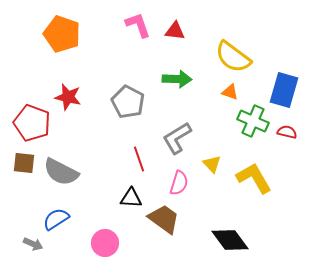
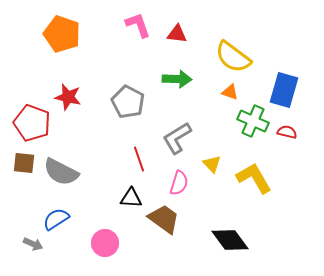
red triangle: moved 2 px right, 3 px down
